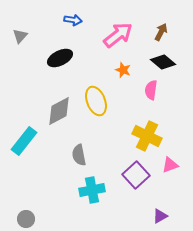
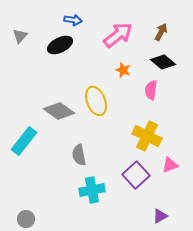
black ellipse: moved 13 px up
gray diamond: rotated 64 degrees clockwise
